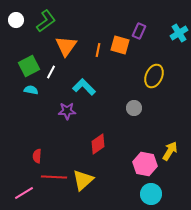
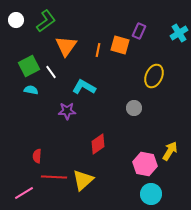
white line: rotated 64 degrees counterclockwise
cyan L-shape: rotated 15 degrees counterclockwise
